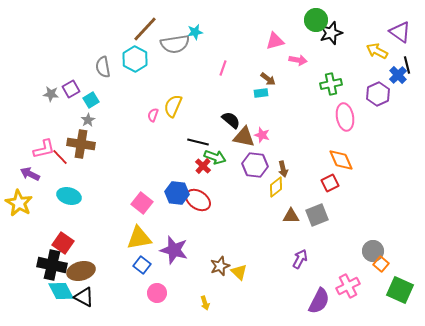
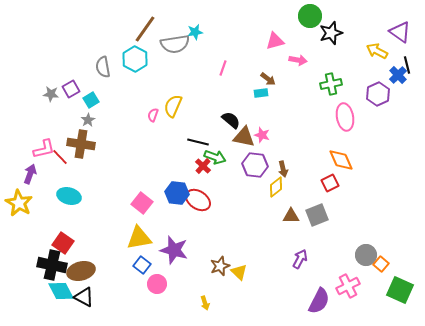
green circle at (316, 20): moved 6 px left, 4 px up
brown line at (145, 29): rotated 8 degrees counterclockwise
purple arrow at (30, 174): rotated 84 degrees clockwise
gray circle at (373, 251): moved 7 px left, 4 px down
pink circle at (157, 293): moved 9 px up
